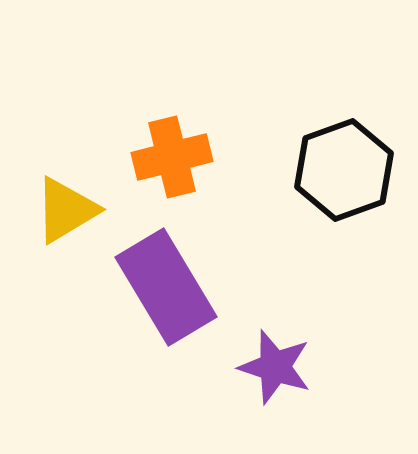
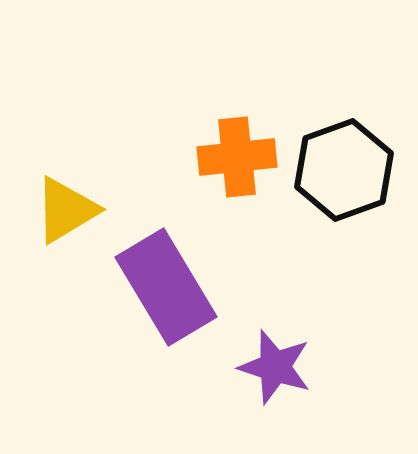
orange cross: moved 65 px right; rotated 8 degrees clockwise
